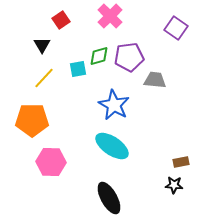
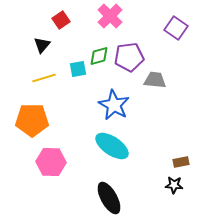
black triangle: rotated 12 degrees clockwise
yellow line: rotated 30 degrees clockwise
